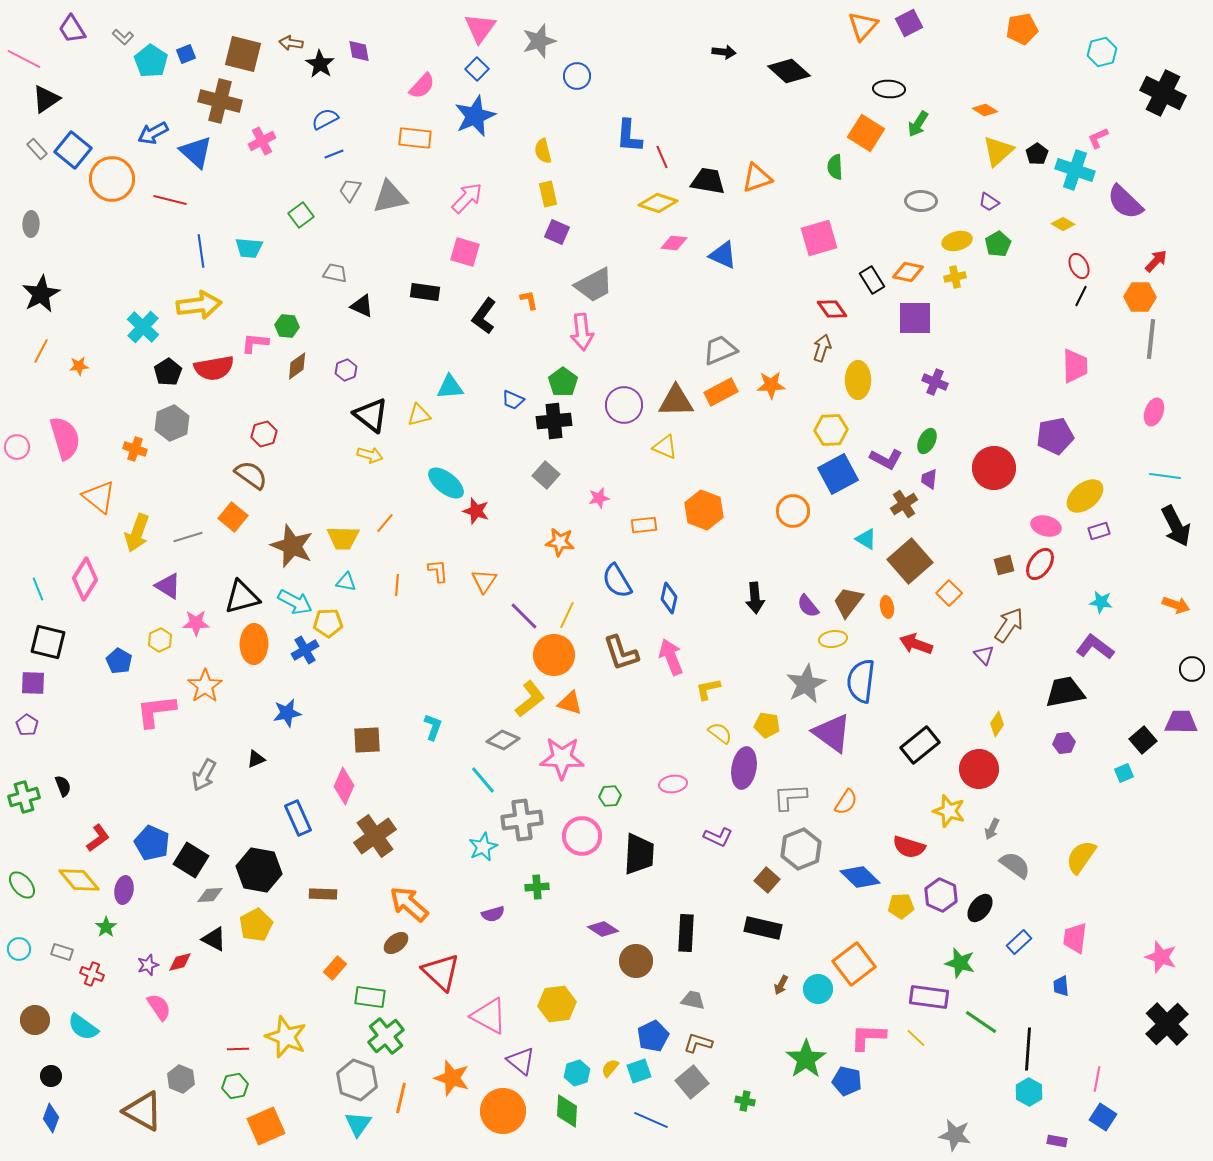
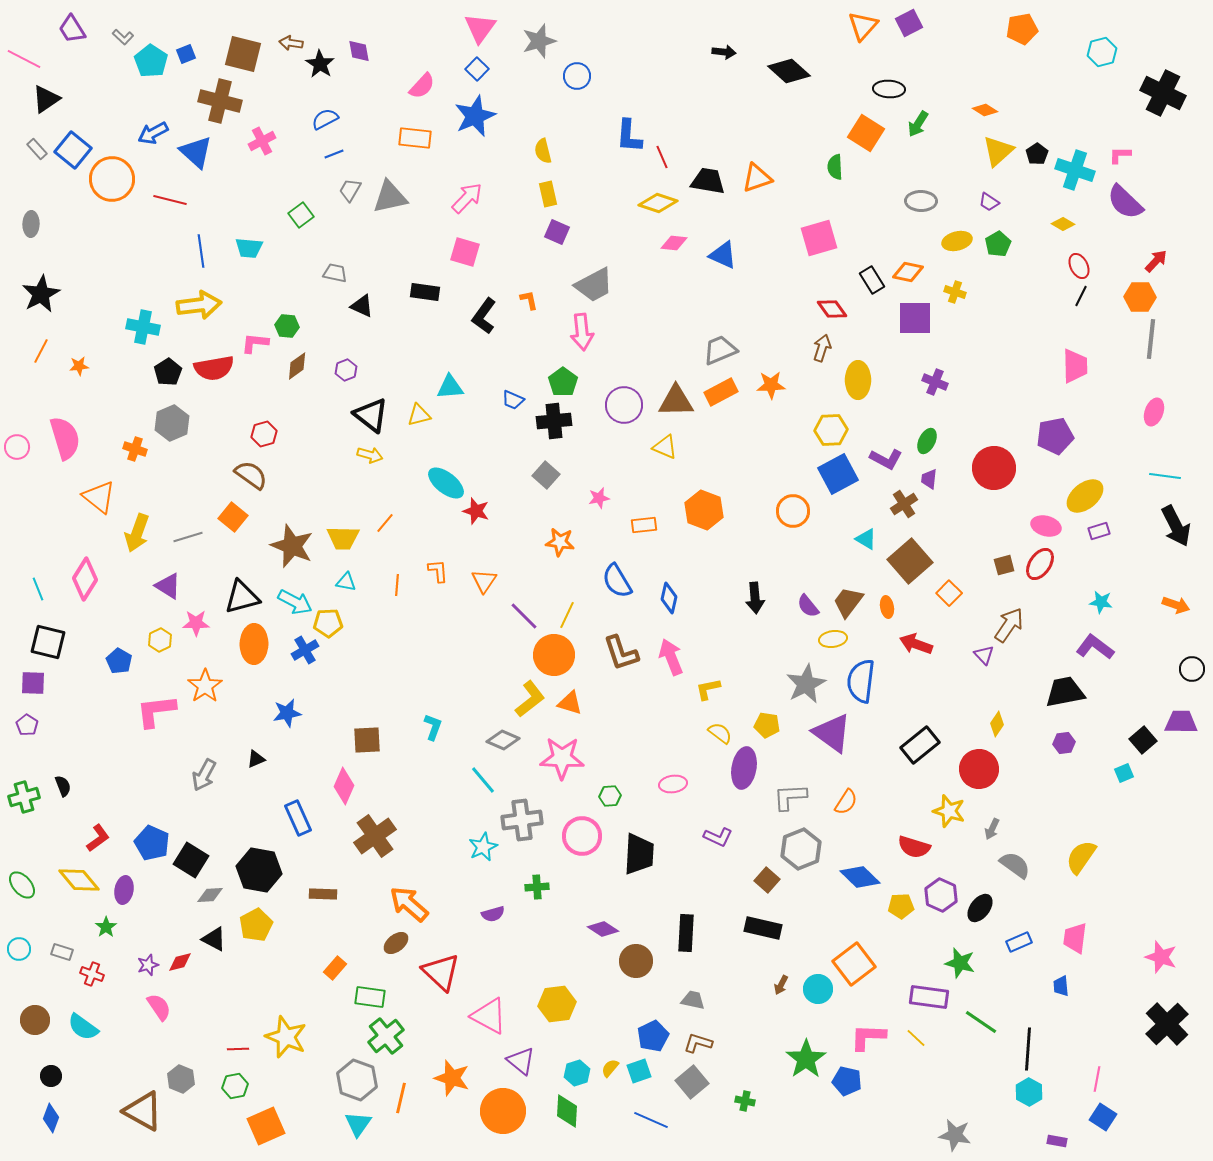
pink L-shape at (1098, 138): moved 22 px right, 17 px down; rotated 25 degrees clockwise
yellow cross at (955, 277): moved 15 px down; rotated 30 degrees clockwise
cyan cross at (143, 327): rotated 32 degrees counterclockwise
red semicircle at (909, 847): moved 5 px right
blue rectangle at (1019, 942): rotated 20 degrees clockwise
